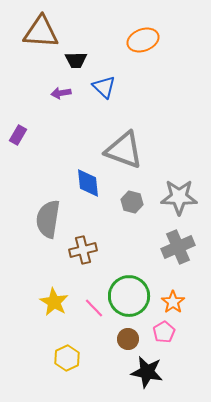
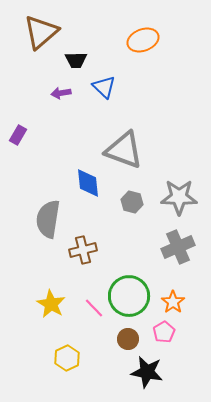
brown triangle: rotated 45 degrees counterclockwise
yellow star: moved 3 px left, 2 px down
